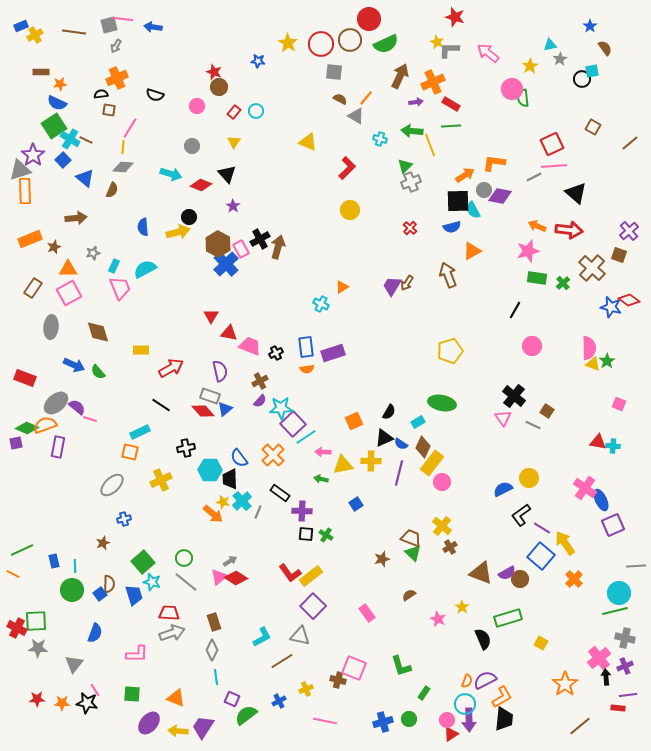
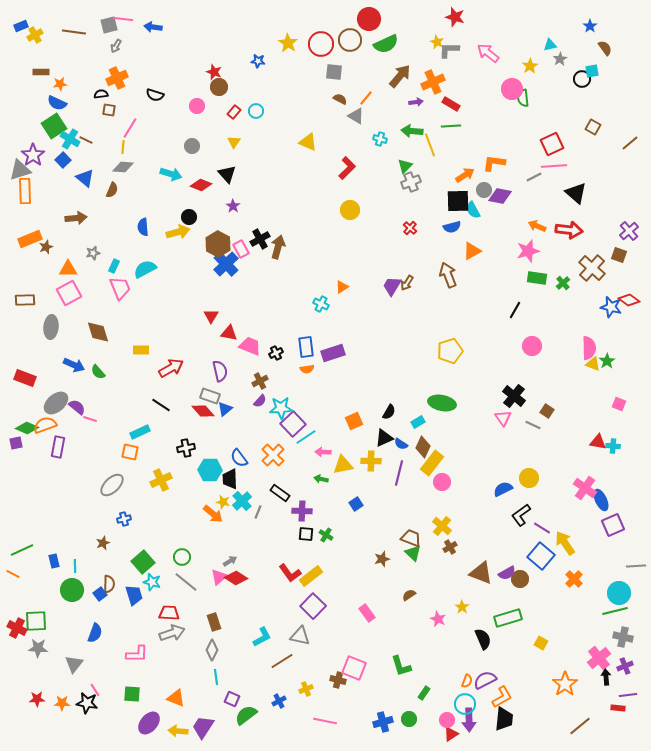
brown arrow at (400, 76): rotated 15 degrees clockwise
brown star at (54, 247): moved 8 px left
brown rectangle at (33, 288): moved 8 px left, 12 px down; rotated 54 degrees clockwise
green circle at (184, 558): moved 2 px left, 1 px up
gray cross at (625, 638): moved 2 px left, 1 px up
